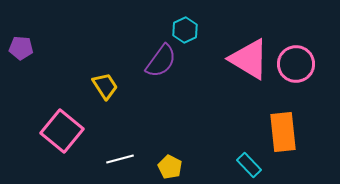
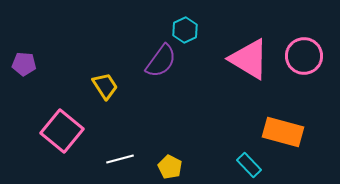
purple pentagon: moved 3 px right, 16 px down
pink circle: moved 8 px right, 8 px up
orange rectangle: rotated 69 degrees counterclockwise
